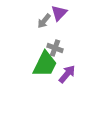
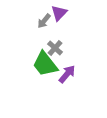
gray cross: rotated 21 degrees clockwise
green trapezoid: rotated 116 degrees clockwise
